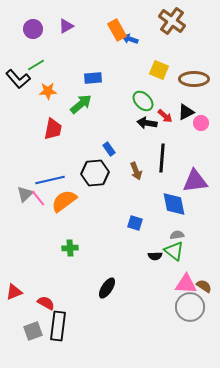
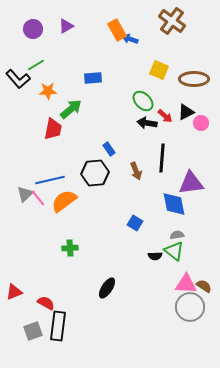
green arrow at (81, 104): moved 10 px left, 5 px down
purple triangle at (195, 181): moved 4 px left, 2 px down
blue square at (135, 223): rotated 14 degrees clockwise
